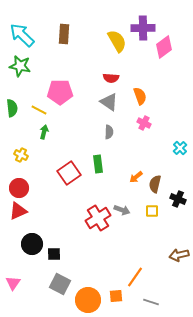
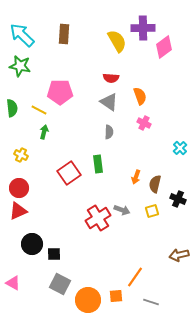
orange arrow: rotated 32 degrees counterclockwise
yellow square: rotated 16 degrees counterclockwise
pink triangle: rotated 35 degrees counterclockwise
